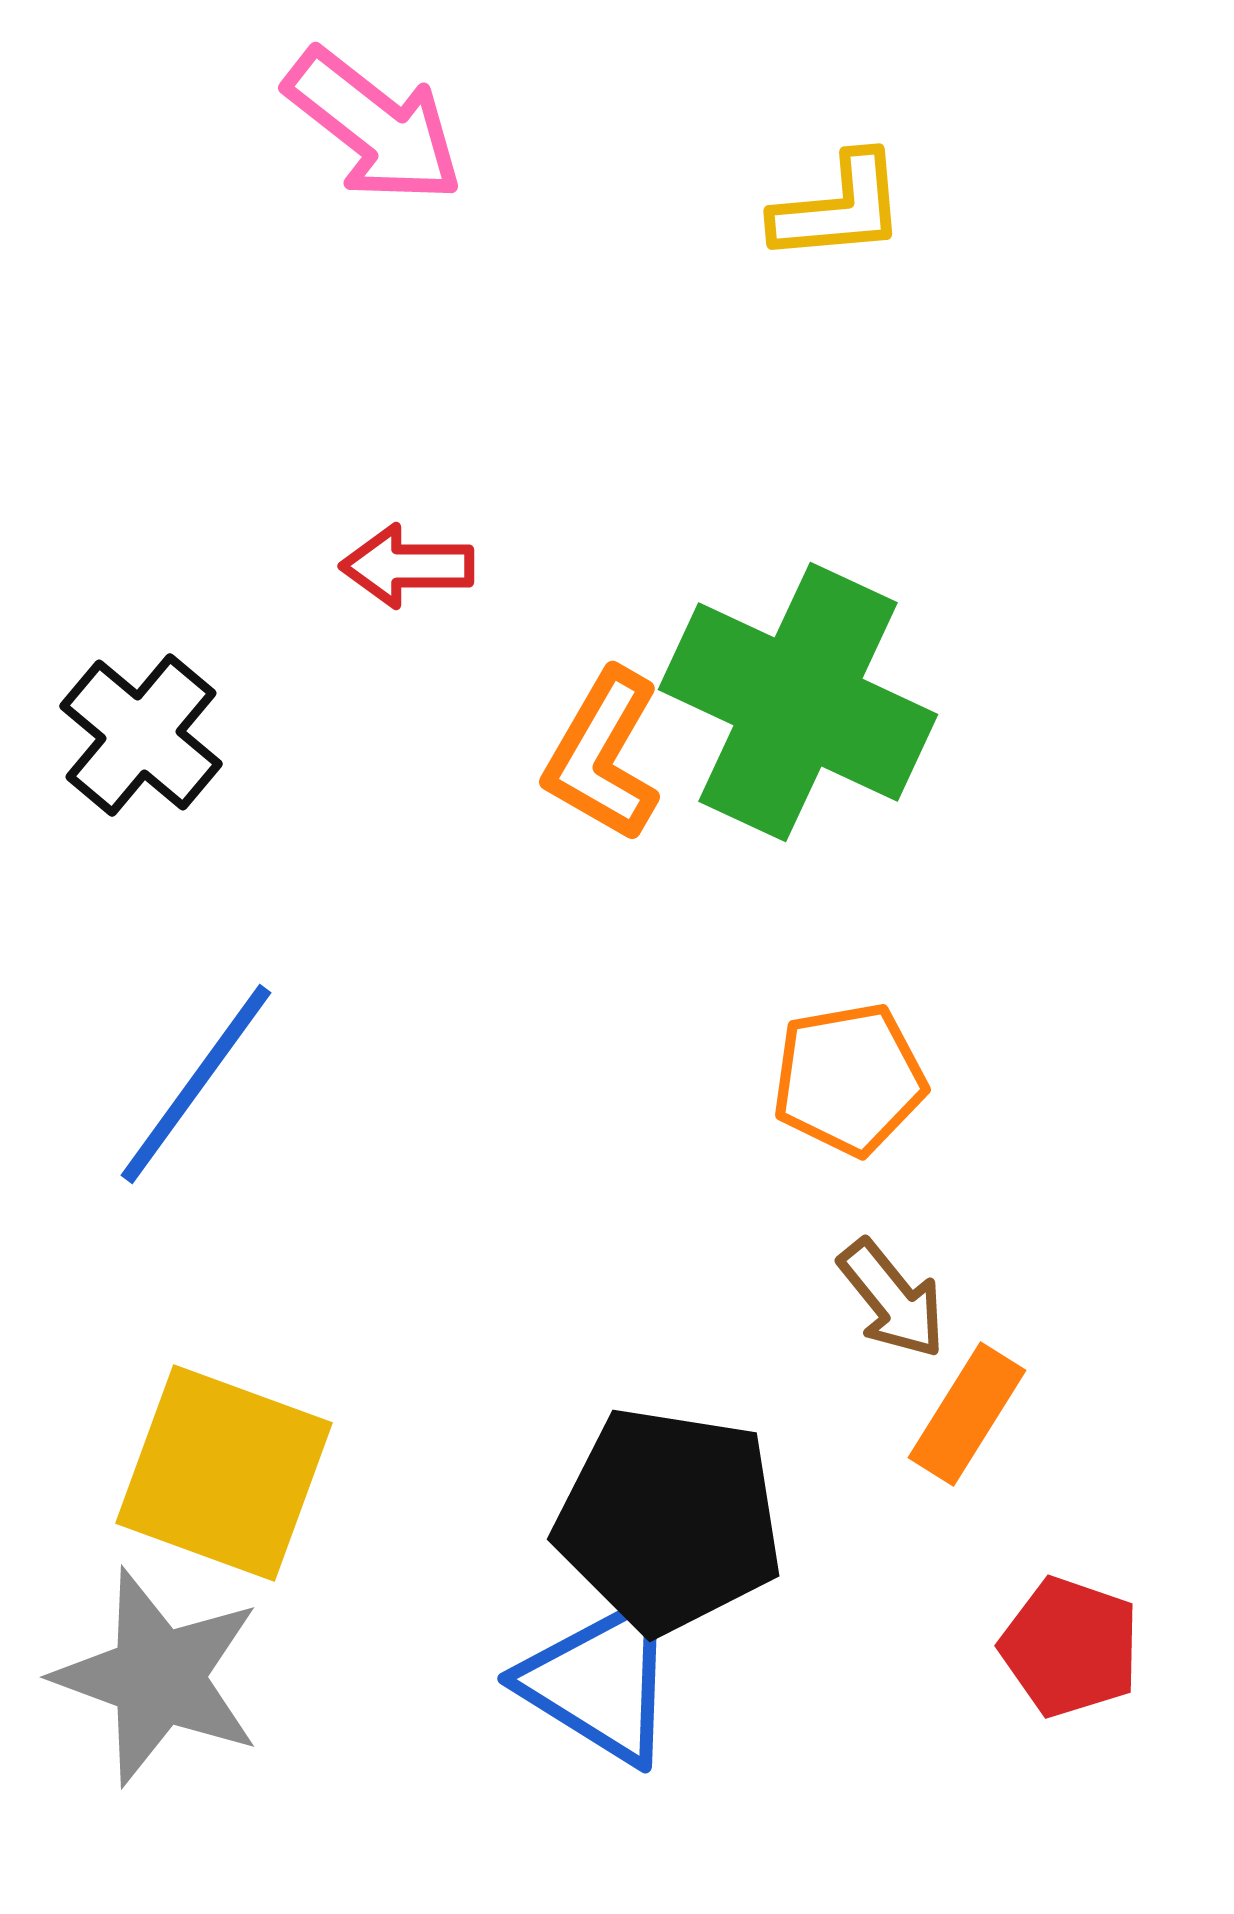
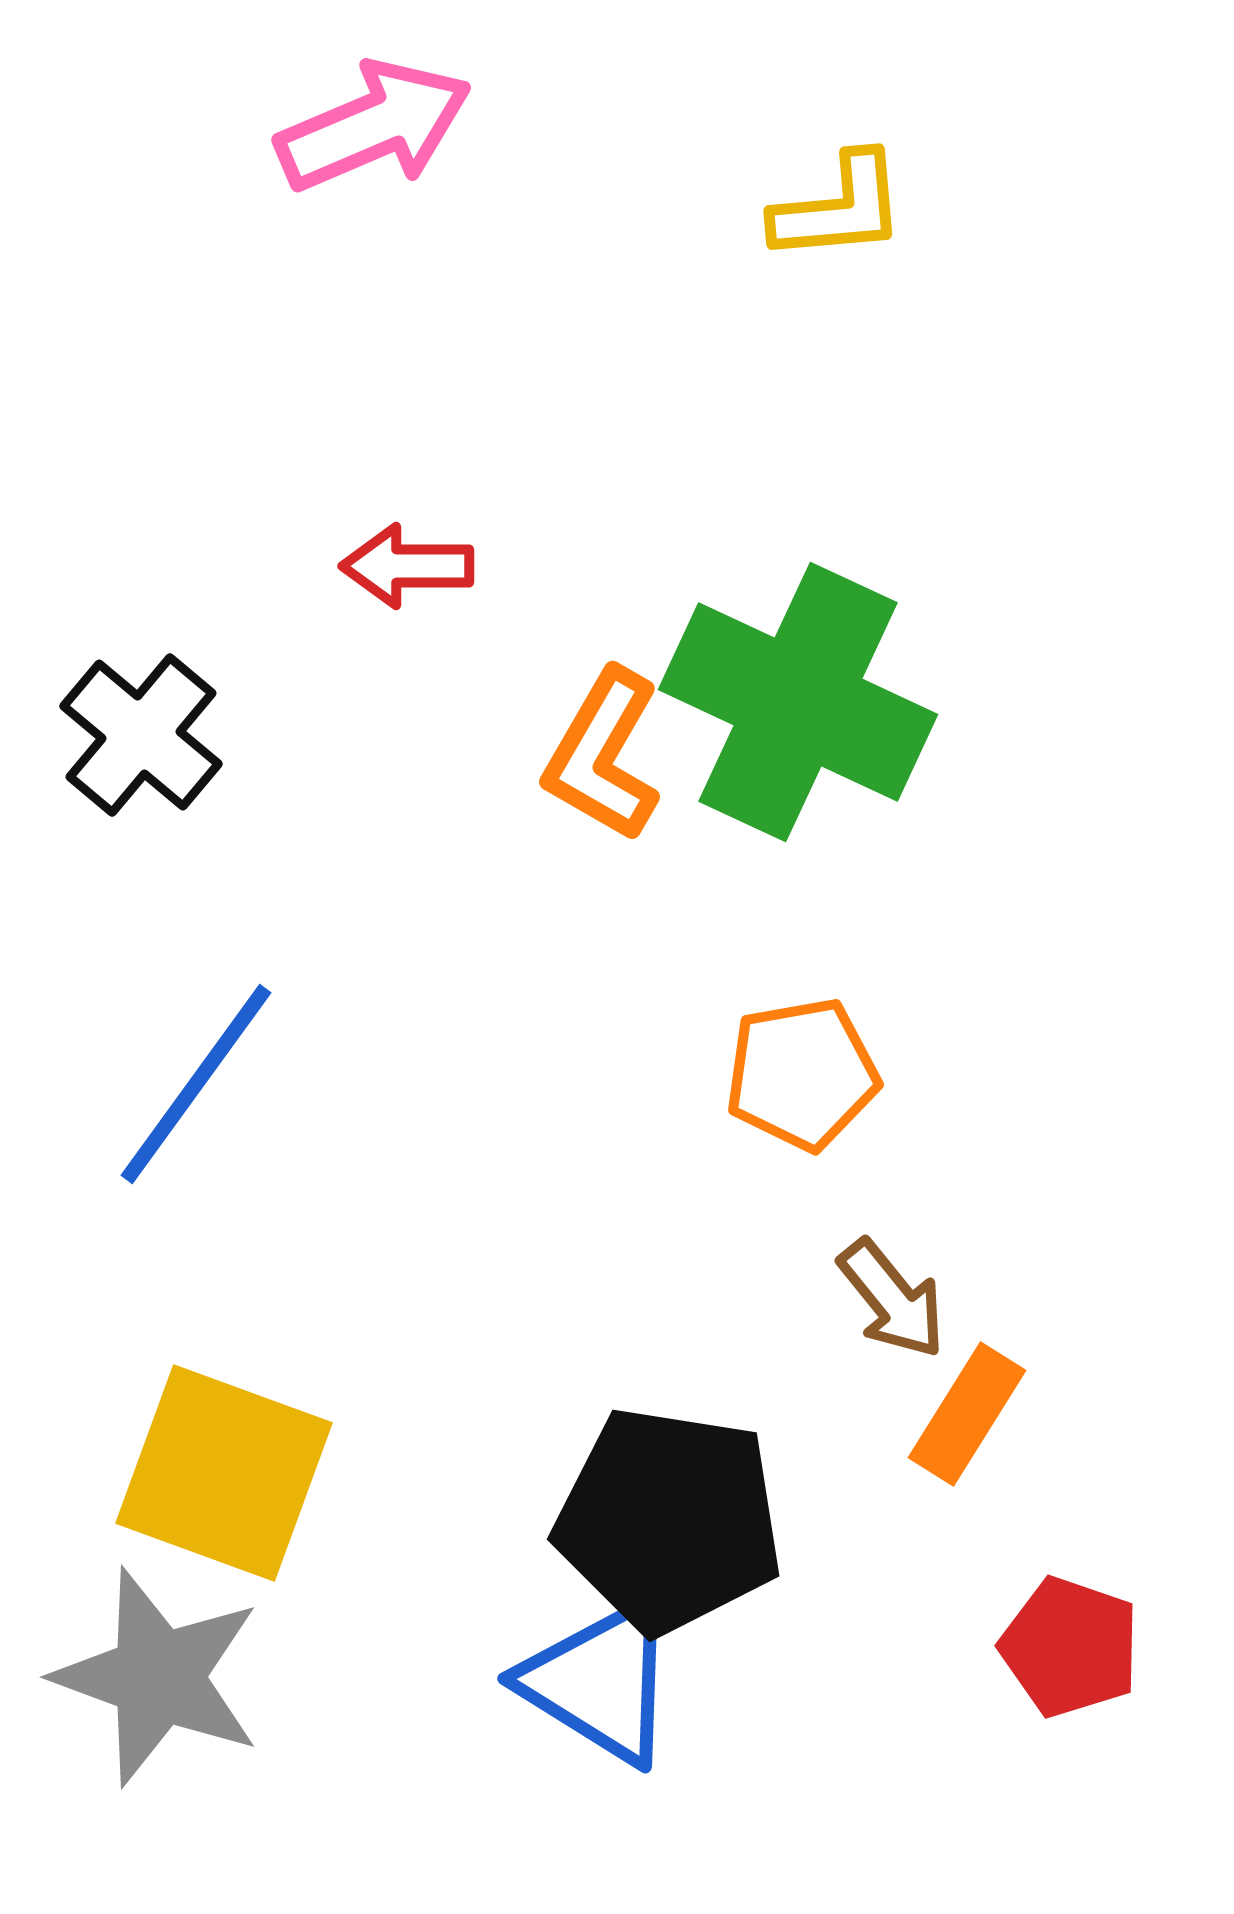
pink arrow: rotated 61 degrees counterclockwise
orange pentagon: moved 47 px left, 5 px up
